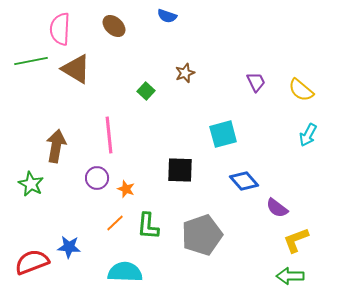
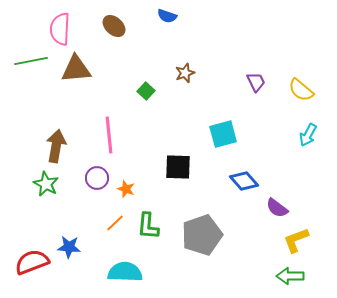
brown triangle: rotated 36 degrees counterclockwise
black square: moved 2 px left, 3 px up
green star: moved 15 px right
